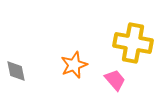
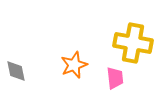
pink trapezoid: moved 2 px up; rotated 35 degrees clockwise
